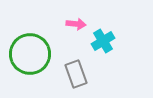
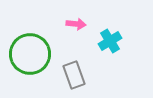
cyan cross: moved 7 px right
gray rectangle: moved 2 px left, 1 px down
